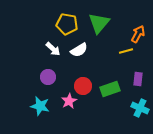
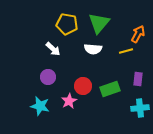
white semicircle: moved 14 px right, 1 px up; rotated 36 degrees clockwise
cyan cross: rotated 30 degrees counterclockwise
